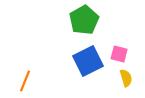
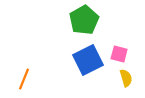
blue square: moved 1 px up
orange line: moved 1 px left, 2 px up
